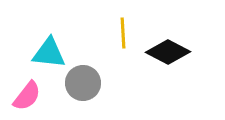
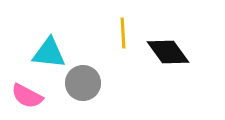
black diamond: rotated 27 degrees clockwise
pink semicircle: rotated 80 degrees clockwise
